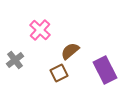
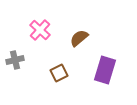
brown semicircle: moved 9 px right, 13 px up
gray cross: rotated 24 degrees clockwise
purple rectangle: rotated 44 degrees clockwise
